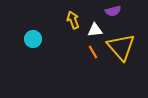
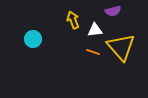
orange line: rotated 40 degrees counterclockwise
